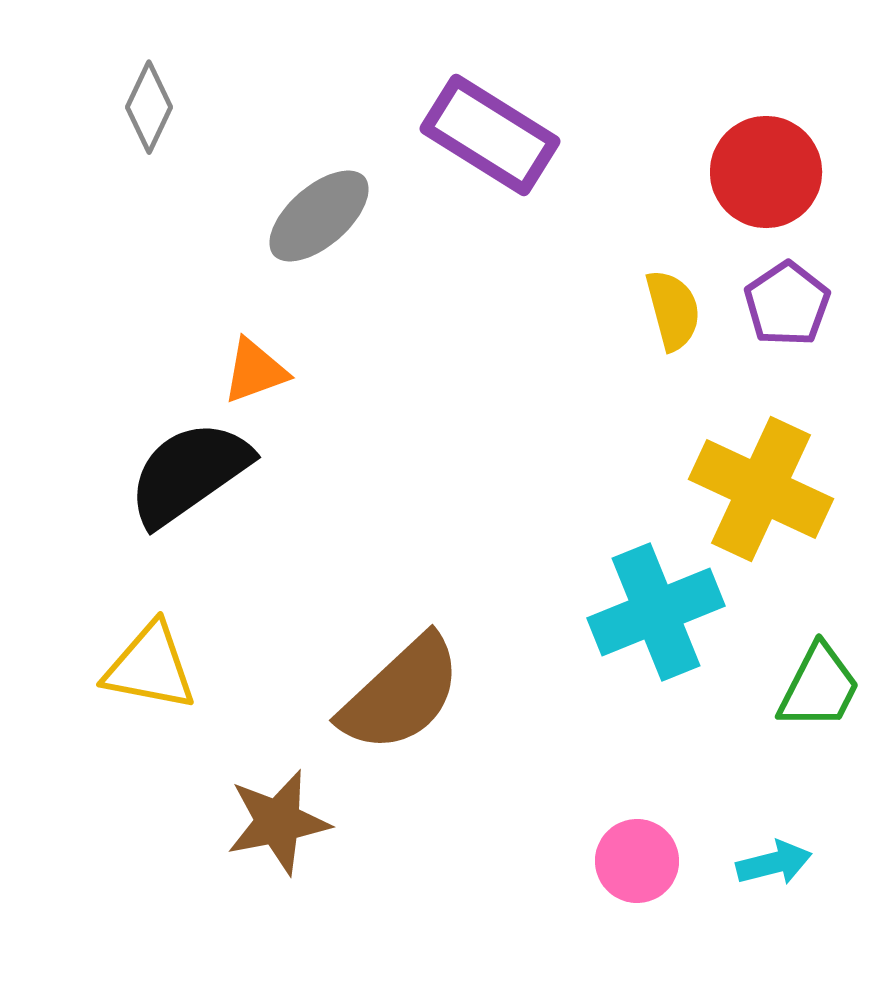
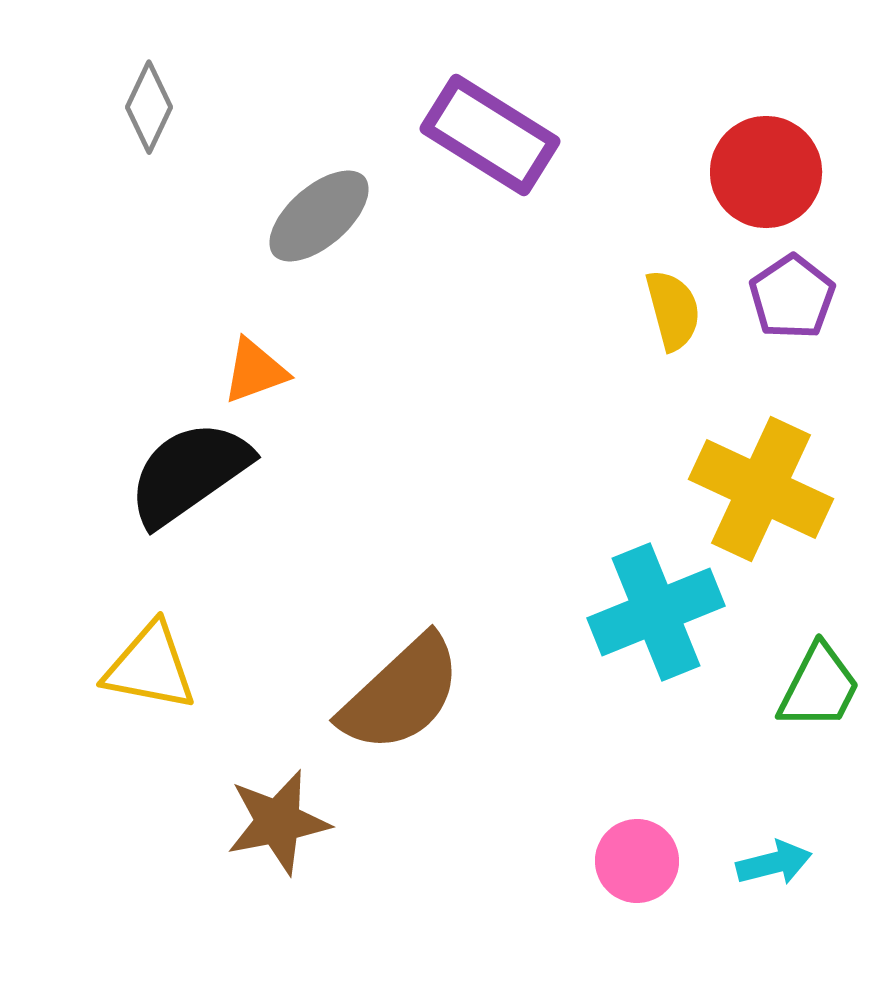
purple pentagon: moved 5 px right, 7 px up
